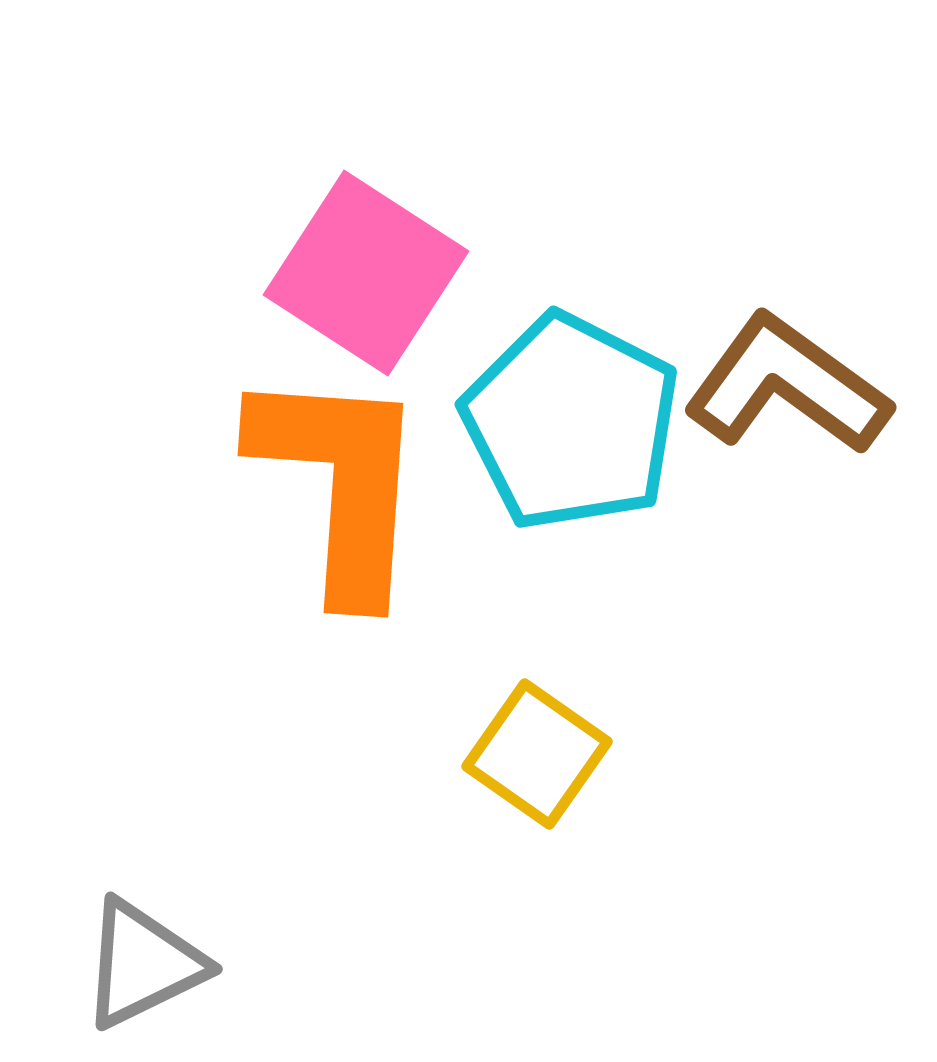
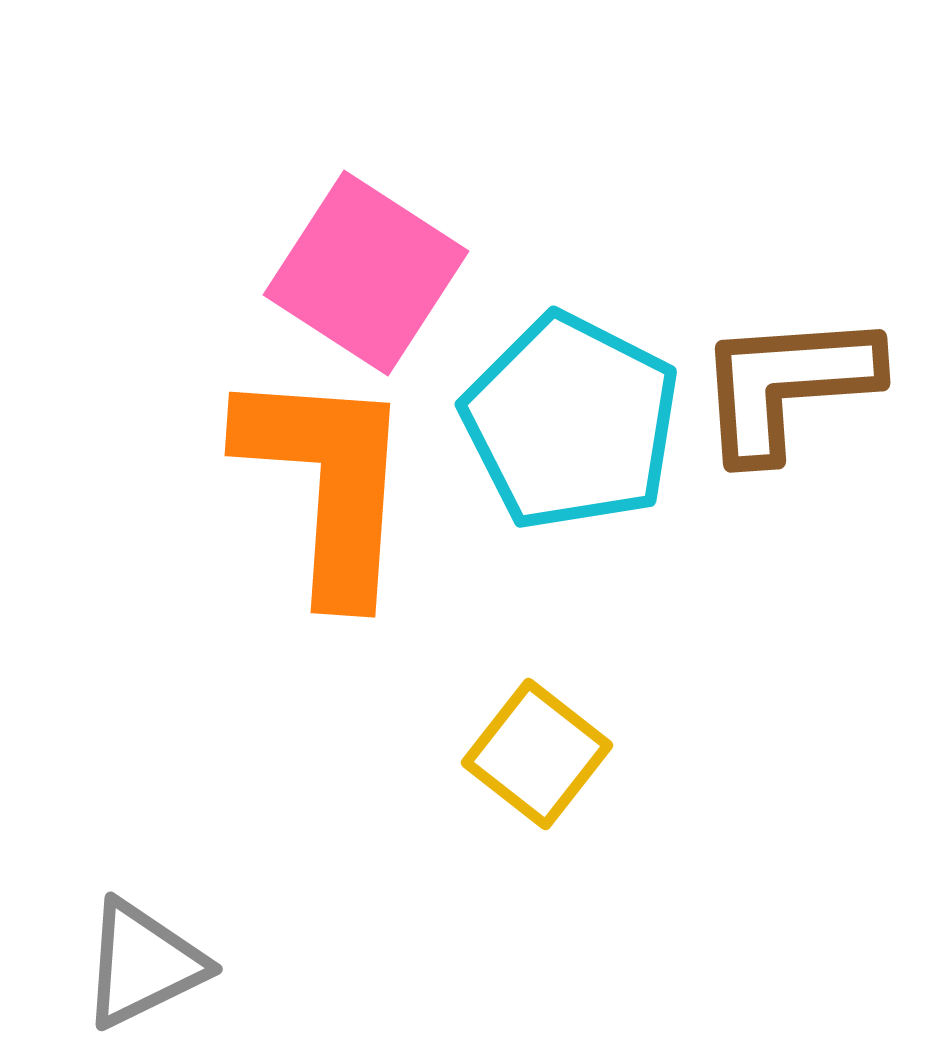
brown L-shape: rotated 40 degrees counterclockwise
orange L-shape: moved 13 px left
yellow square: rotated 3 degrees clockwise
